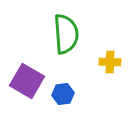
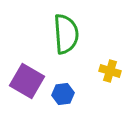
yellow cross: moved 9 px down; rotated 15 degrees clockwise
